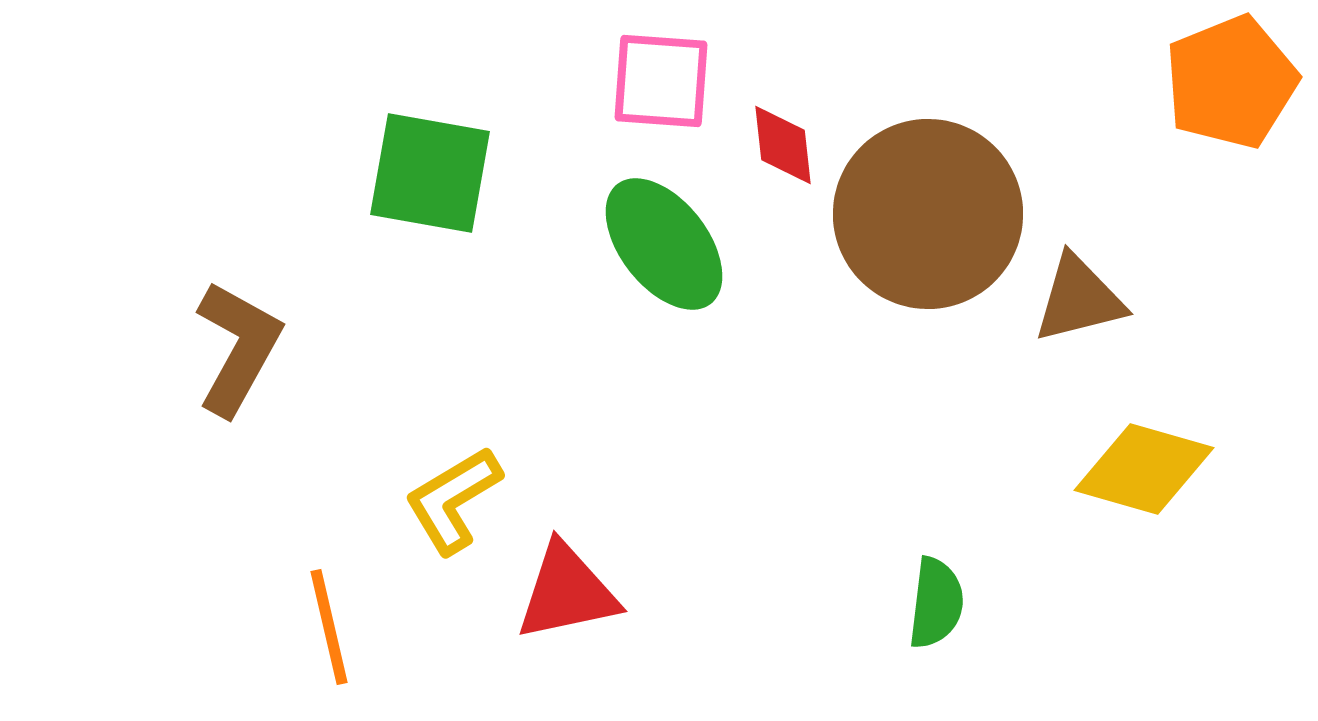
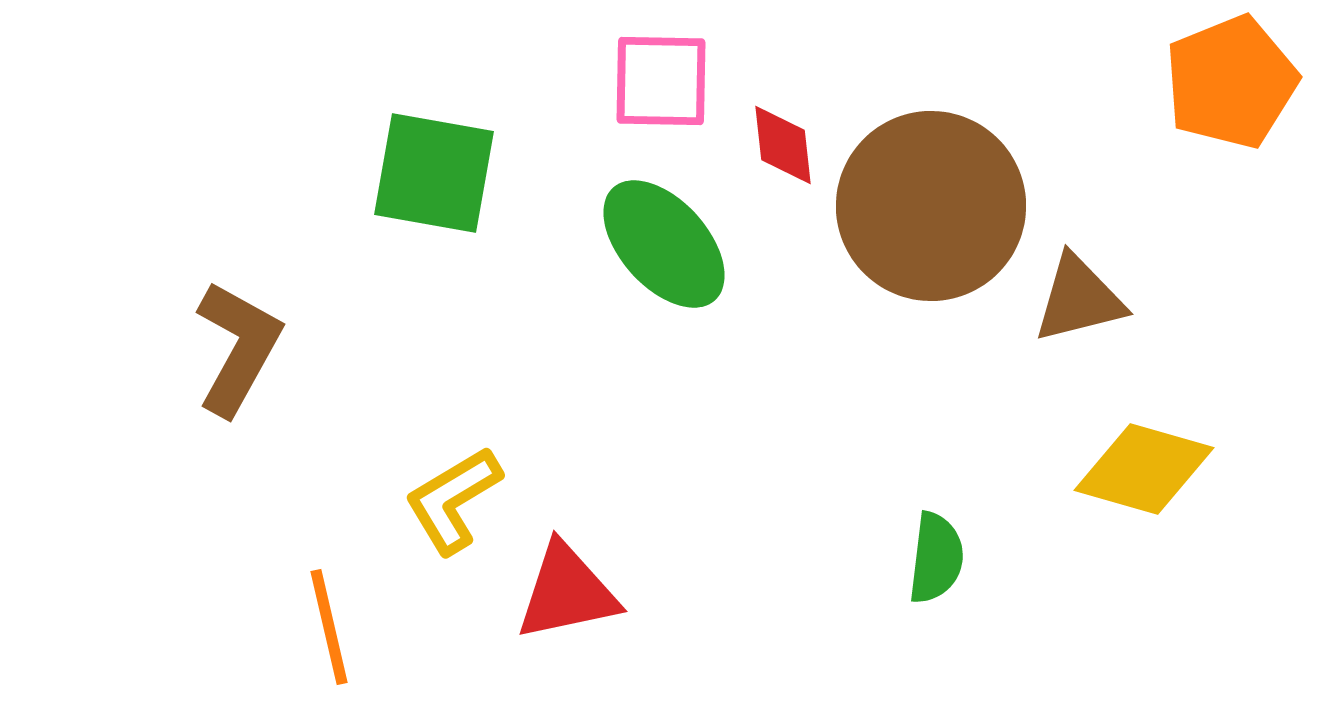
pink square: rotated 3 degrees counterclockwise
green square: moved 4 px right
brown circle: moved 3 px right, 8 px up
green ellipse: rotated 4 degrees counterclockwise
green semicircle: moved 45 px up
